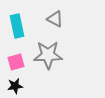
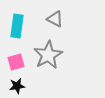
cyan rectangle: rotated 20 degrees clockwise
gray star: rotated 28 degrees counterclockwise
black star: moved 2 px right
